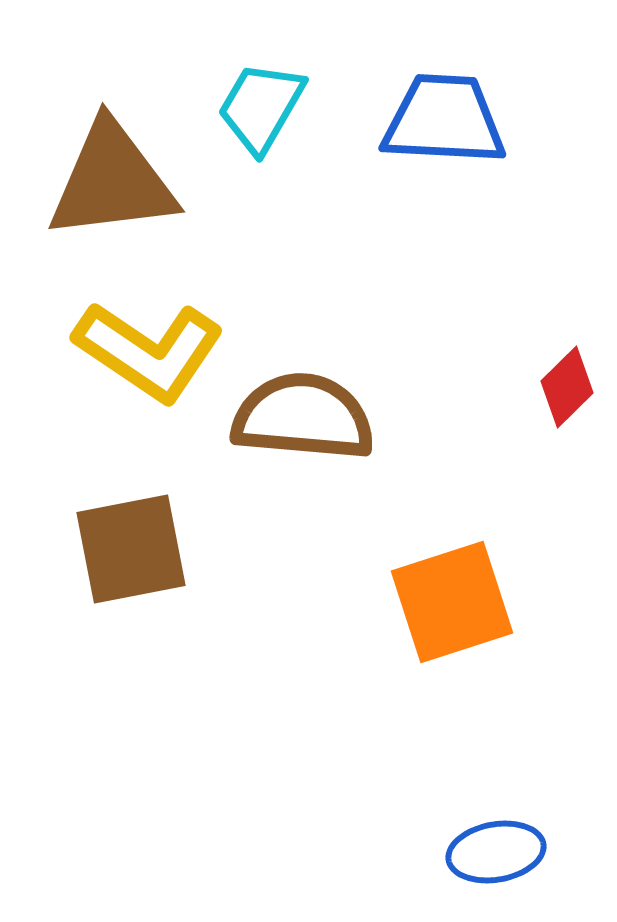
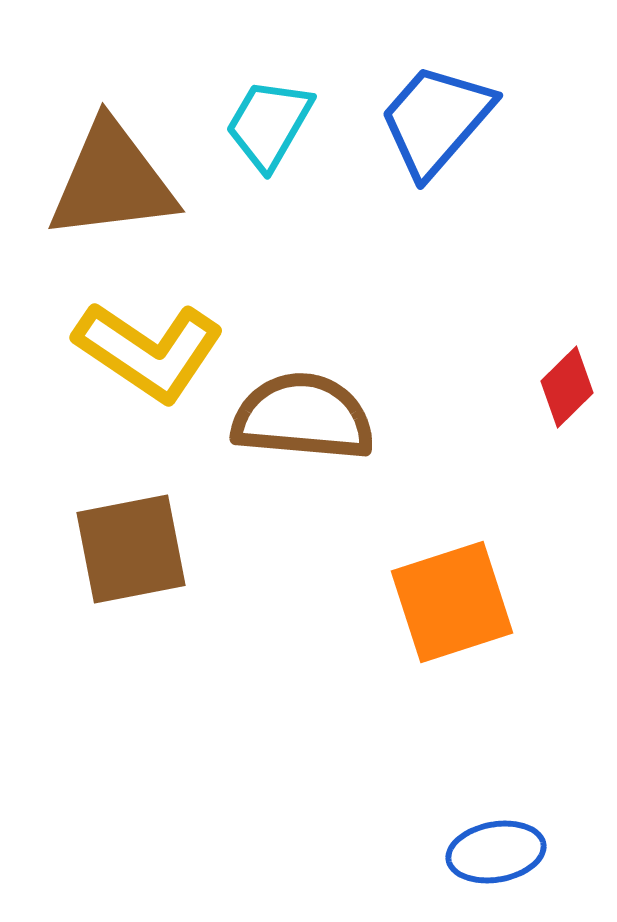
cyan trapezoid: moved 8 px right, 17 px down
blue trapezoid: moved 8 px left; rotated 52 degrees counterclockwise
